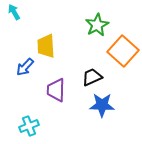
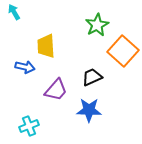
blue arrow: rotated 120 degrees counterclockwise
purple trapezoid: rotated 140 degrees counterclockwise
blue star: moved 13 px left, 5 px down
